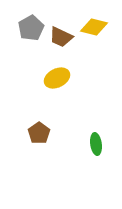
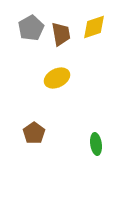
yellow diamond: rotated 32 degrees counterclockwise
brown trapezoid: moved 3 px up; rotated 125 degrees counterclockwise
brown pentagon: moved 5 px left
